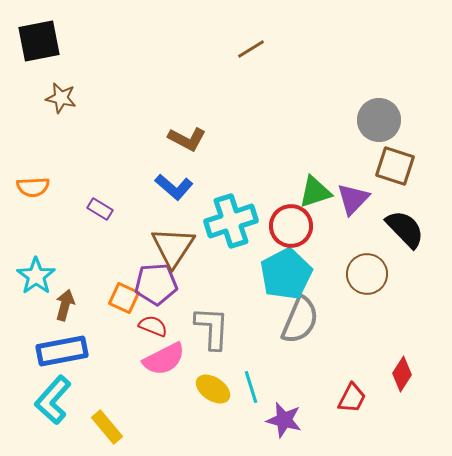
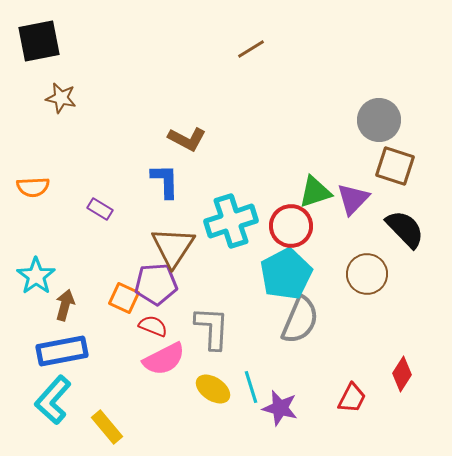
blue L-shape: moved 9 px left, 6 px up; rotated 132 degrees counterclockwise
purple star: moved 4 px left, 12 px up
